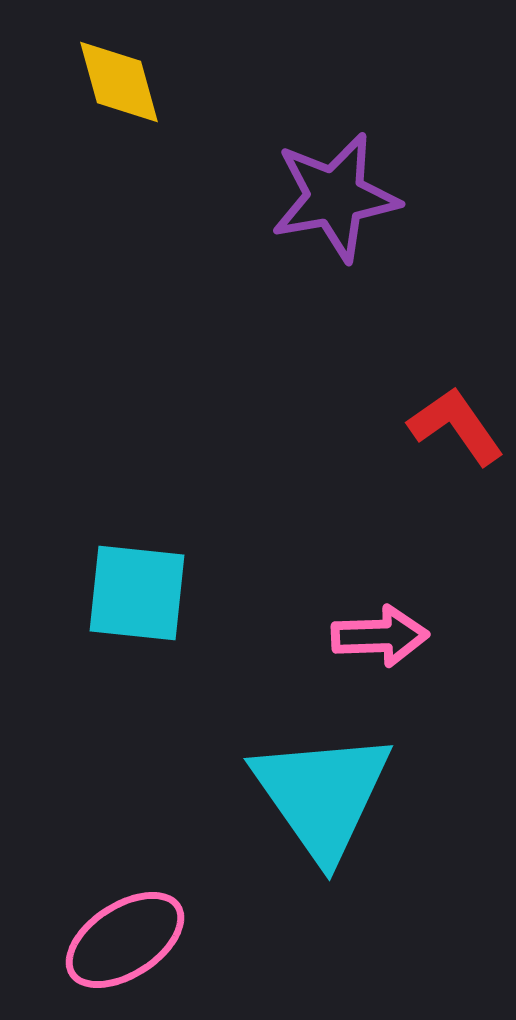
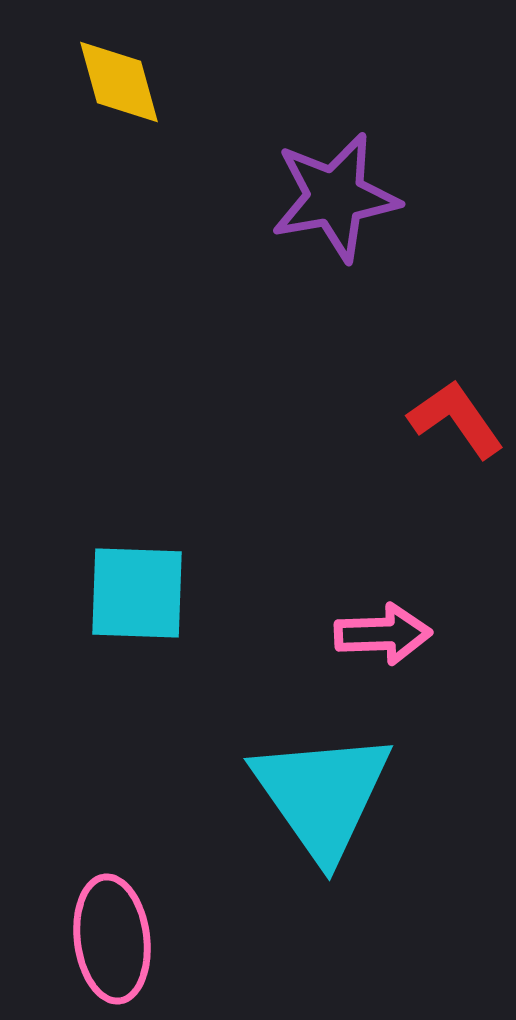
red L-shape: moved 7 px up
cyan square: rotated 4 degrees counterclockwise
pink arrow: moved 3 px right, 2 px up
pink ellipse: moved 13 px left, 1 px up; rotated 64 degrees counterclockwise
